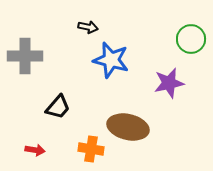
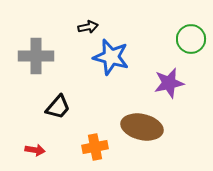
black arrow: rotated 24 degrees counterclockwise
gray cross: moved 11 px right
blue star: moved 3 px up
brown ellipse: moved 14 px right
orange cross: moved 4 px right, 2 px up; rotated 20 degrees counterclockwise
